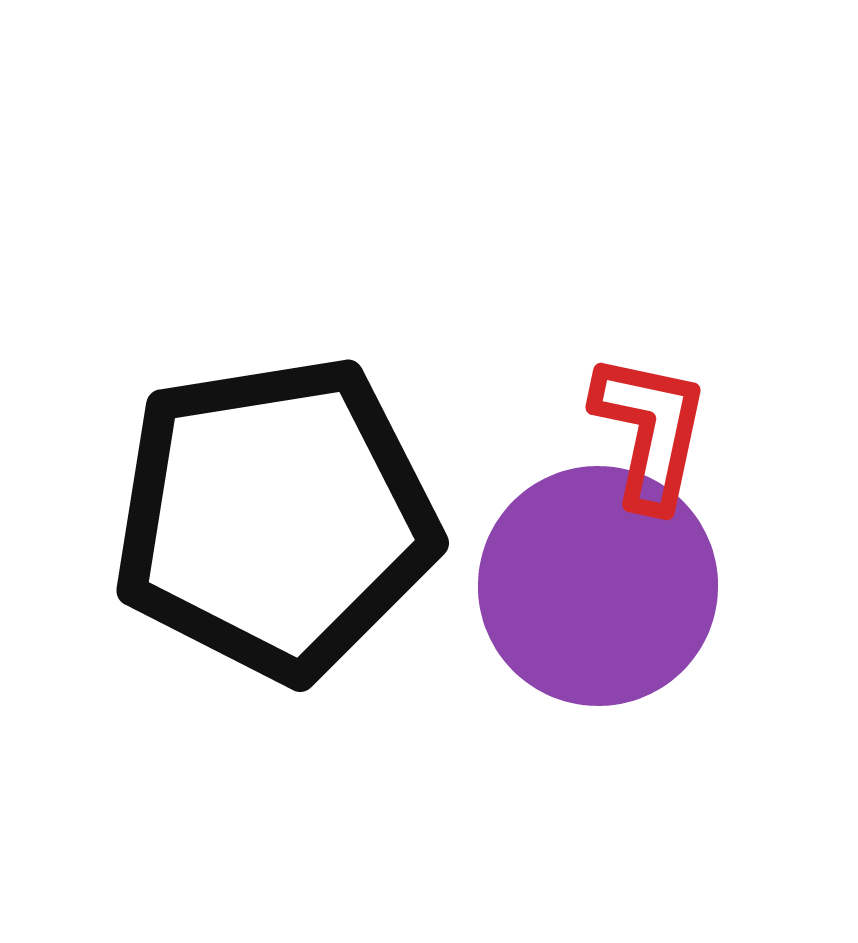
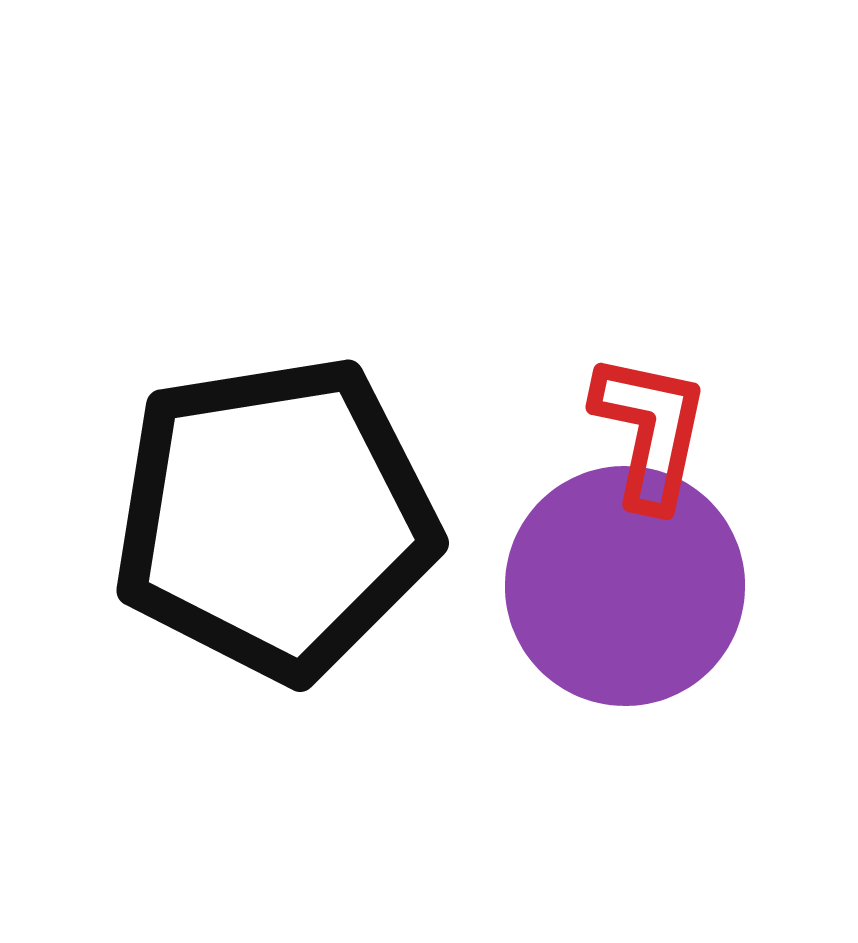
purple circle: moved 27 px right
